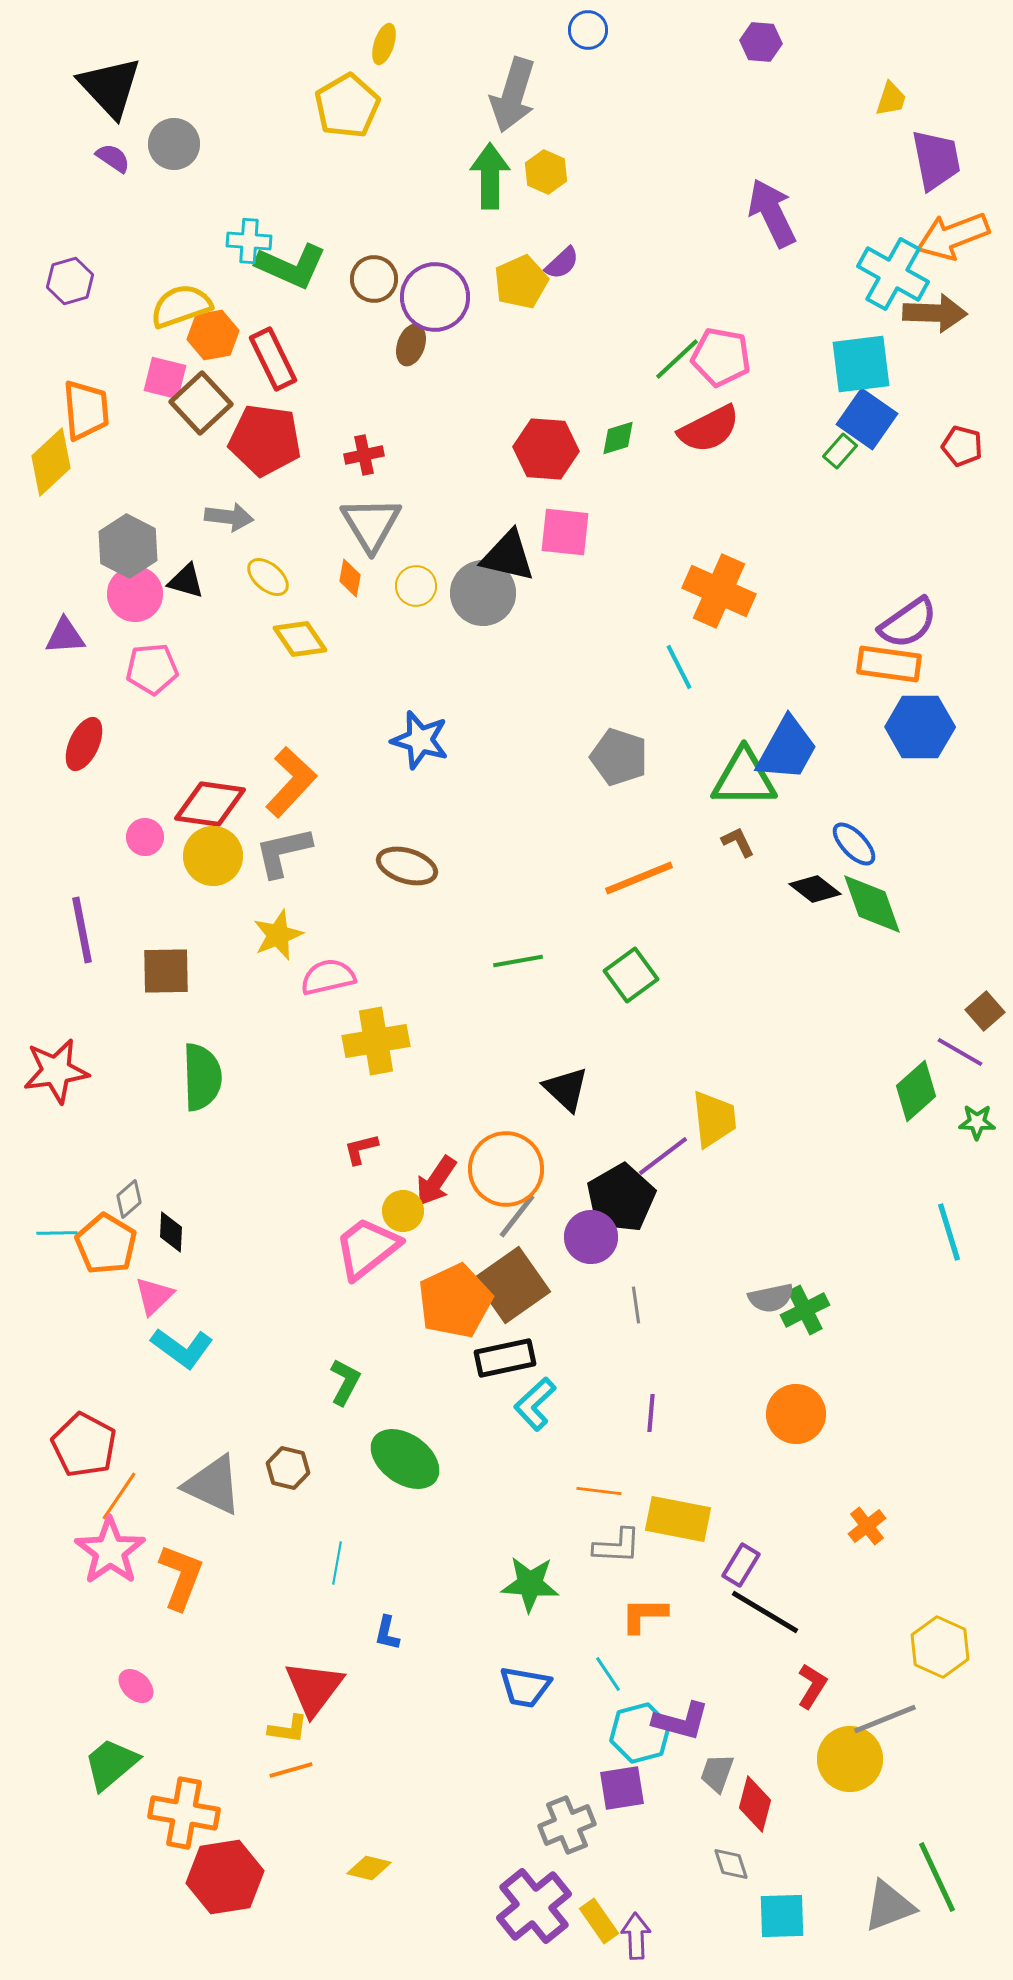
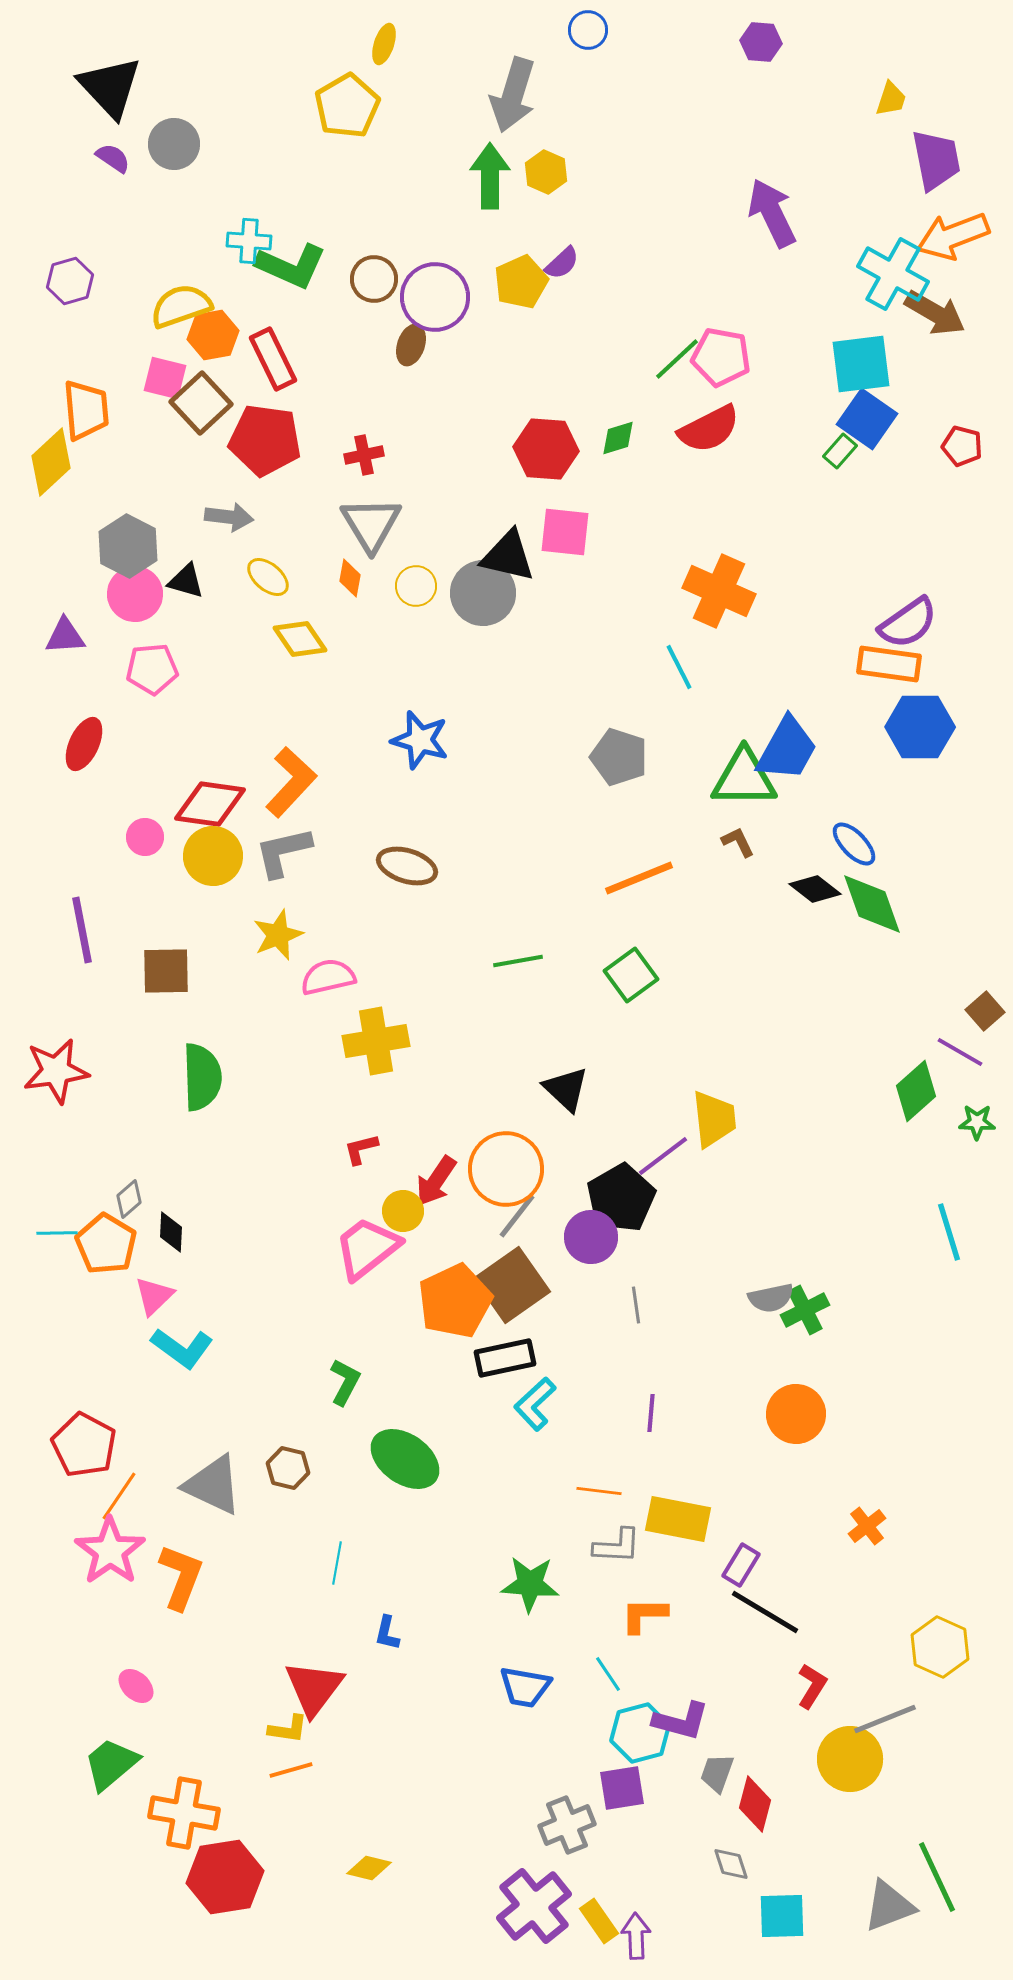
brown arrow at (935, 313): rotated 28 degrees clockwise
